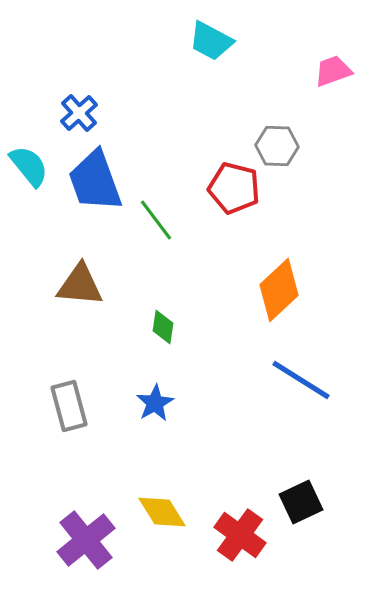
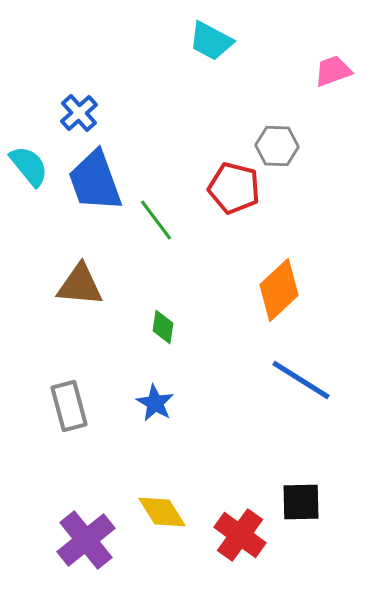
blue star: rotated 12 degrees counterclockwise
black square: rotated 24 degrees clockwise
